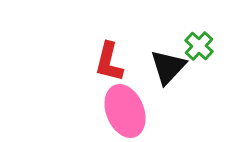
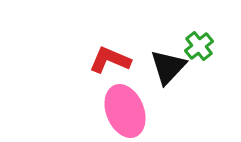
green cross: rotated 8 degrees clockwise
red L-shape: moved 1 px right, 2 px up; rotated 99 degrees clockwise
